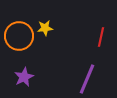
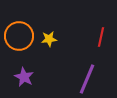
yellow star: moved 4 px right, 11 px down
purple star: rotated 18 degrees counterclockwise
